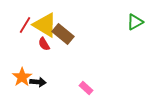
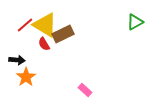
red line: rotated 18 degrees clockwise
brown rectangle: rotated 65 degrees counterclockwise
orange star: moved 4 px right
black arrow: moved 21 px left, 22 px up
pink rectangle: moved 1 px left, 2 px down
